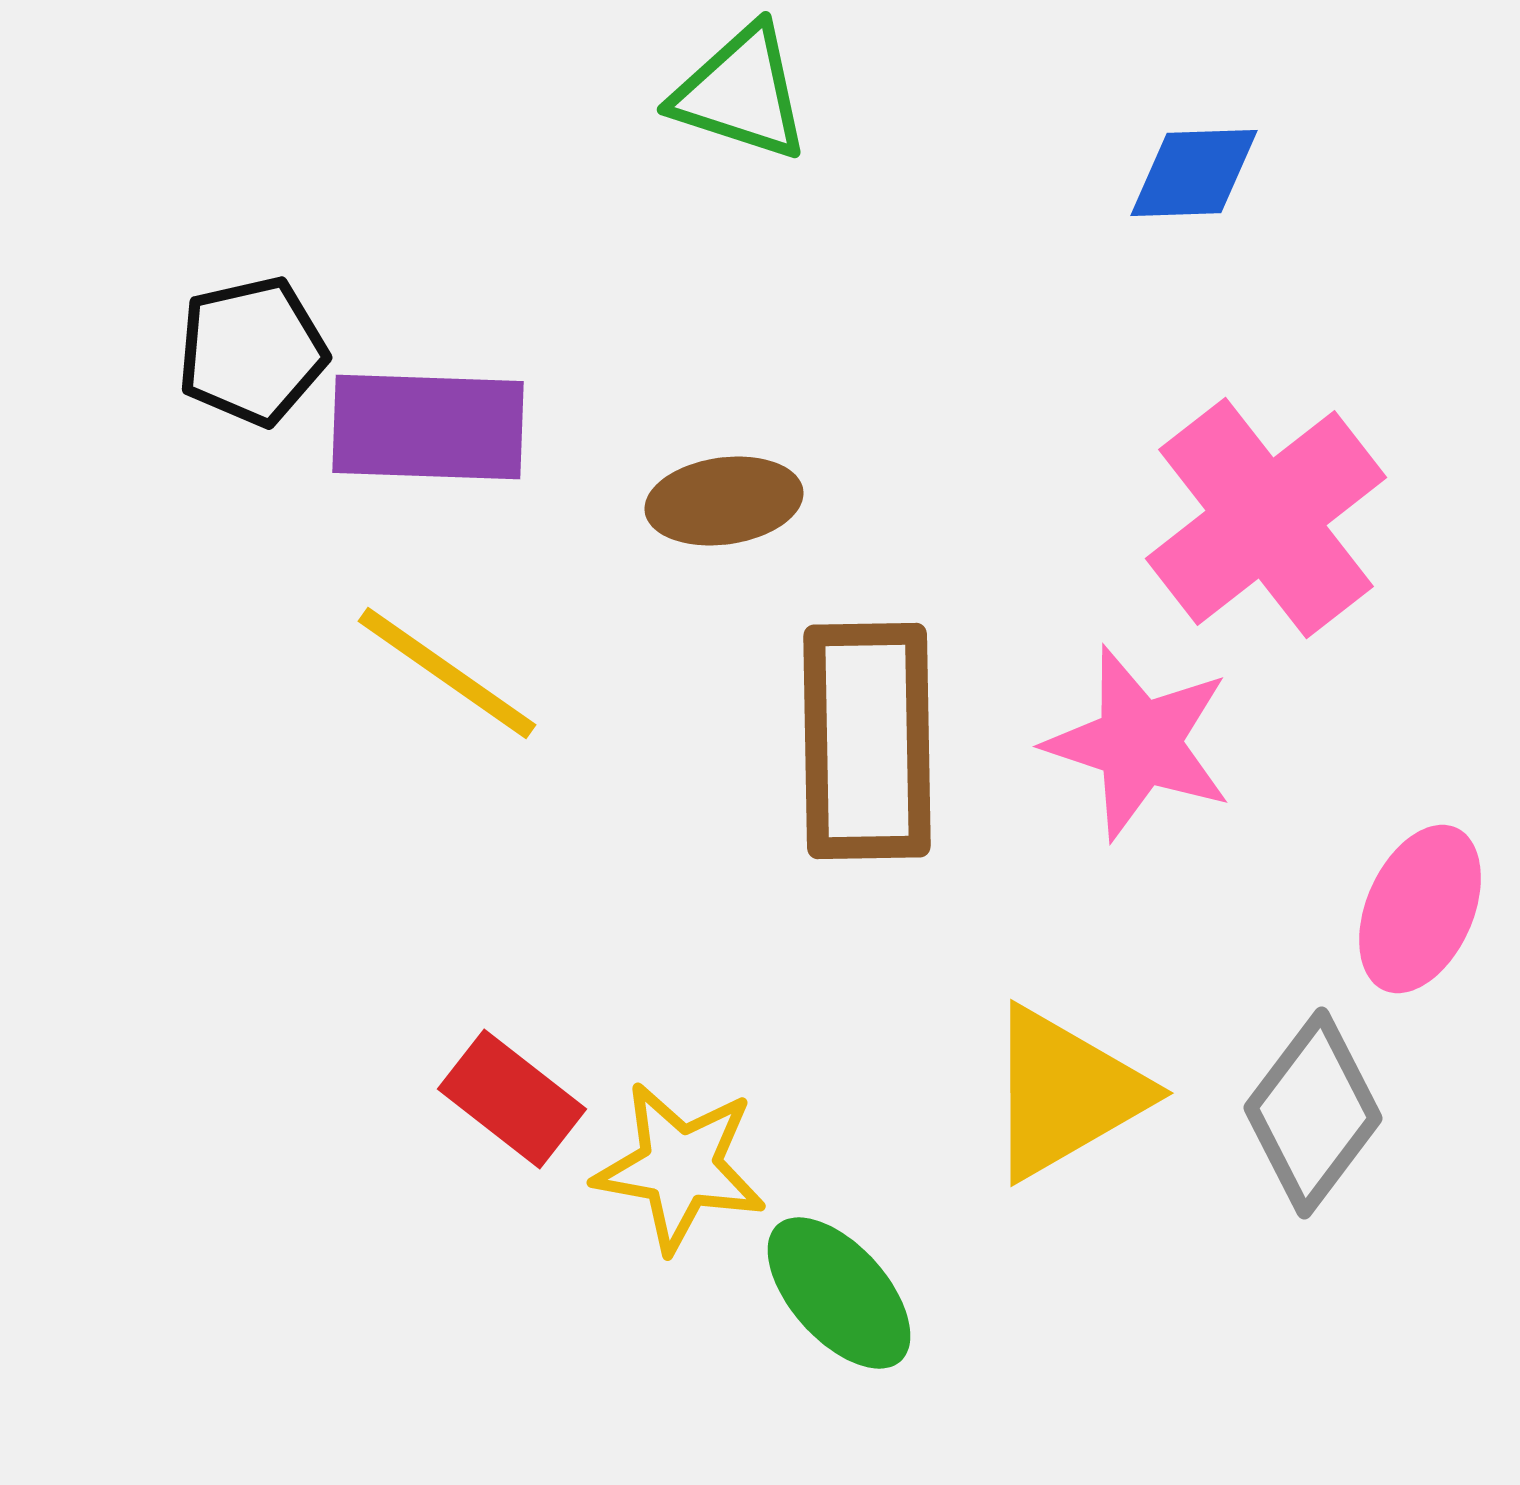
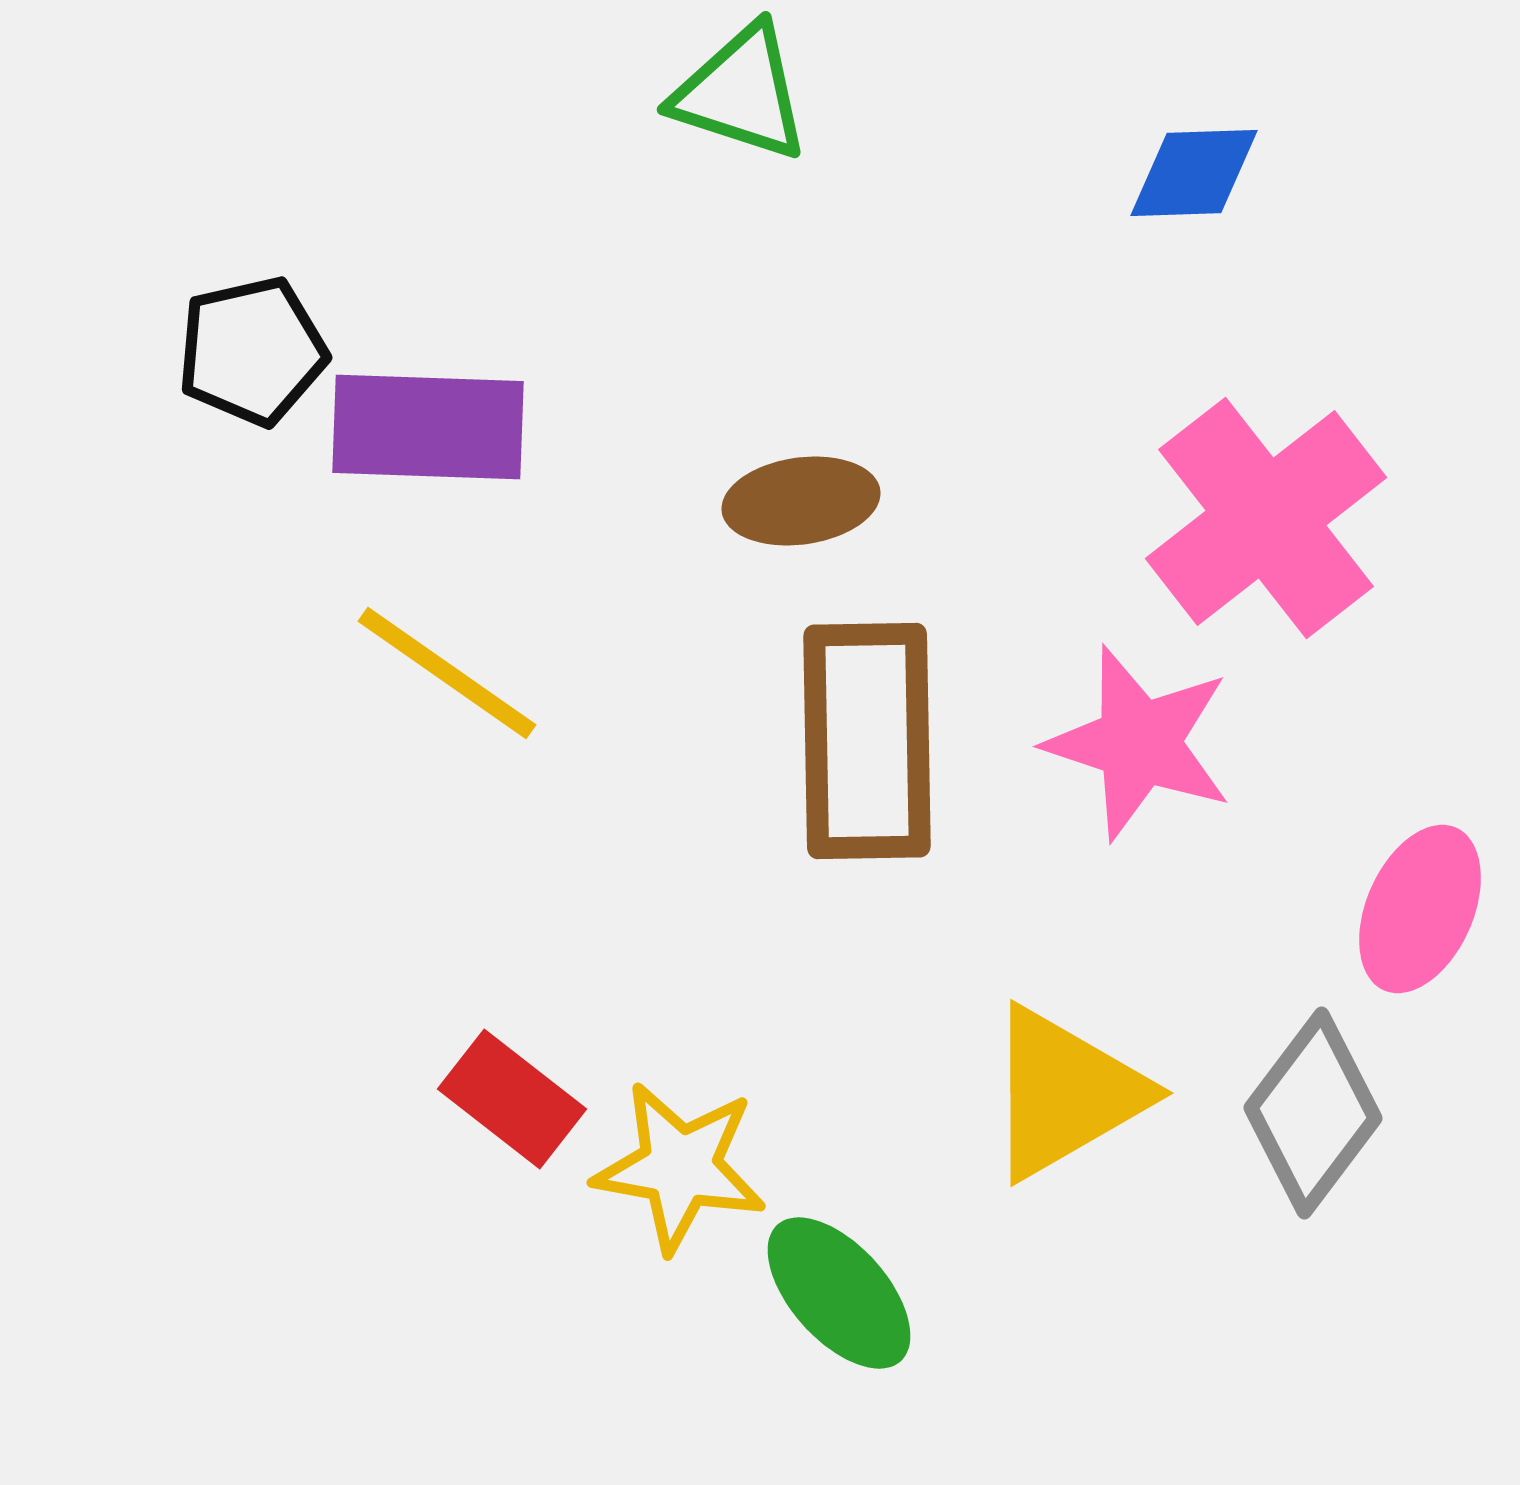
brown ellipse: moved 77 px right
